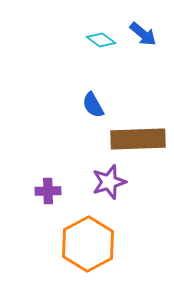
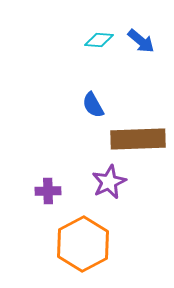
blue arrow: moved 2 px left, 7 px down
cyan diamond: moved 2 px left; rotated 32 degrees counterclockwise
purple star: rotated 8 degrees counterclockwise
orange hexagon: moved 5 px left
